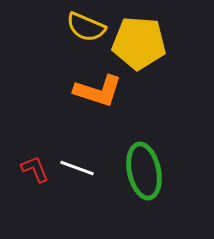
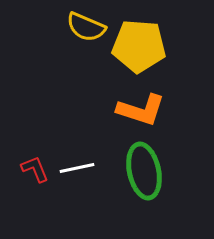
yellow pentagon: moved 3 px down
orange L-shape: moved 43 px right, 19 px down
white line: rotated 32 degrees counterclockwise
